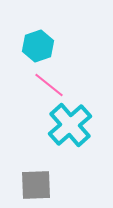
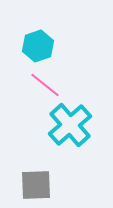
pink line: moved 4 px left
